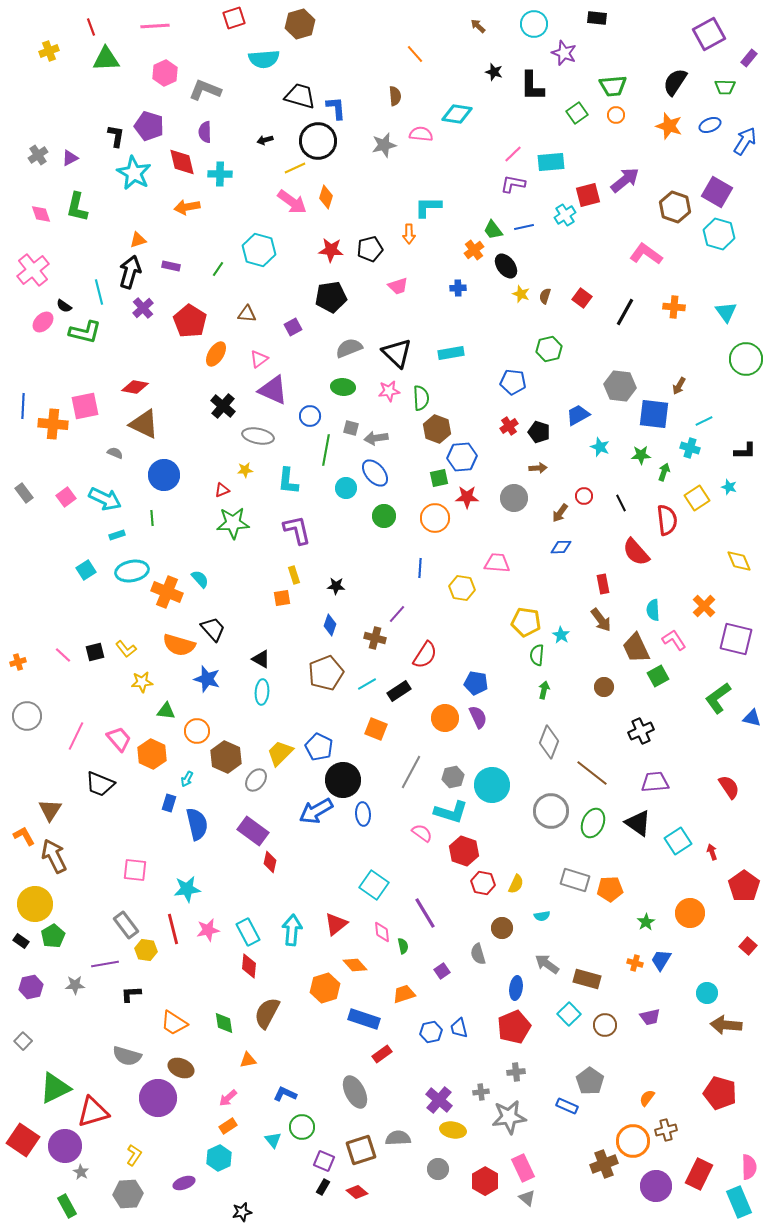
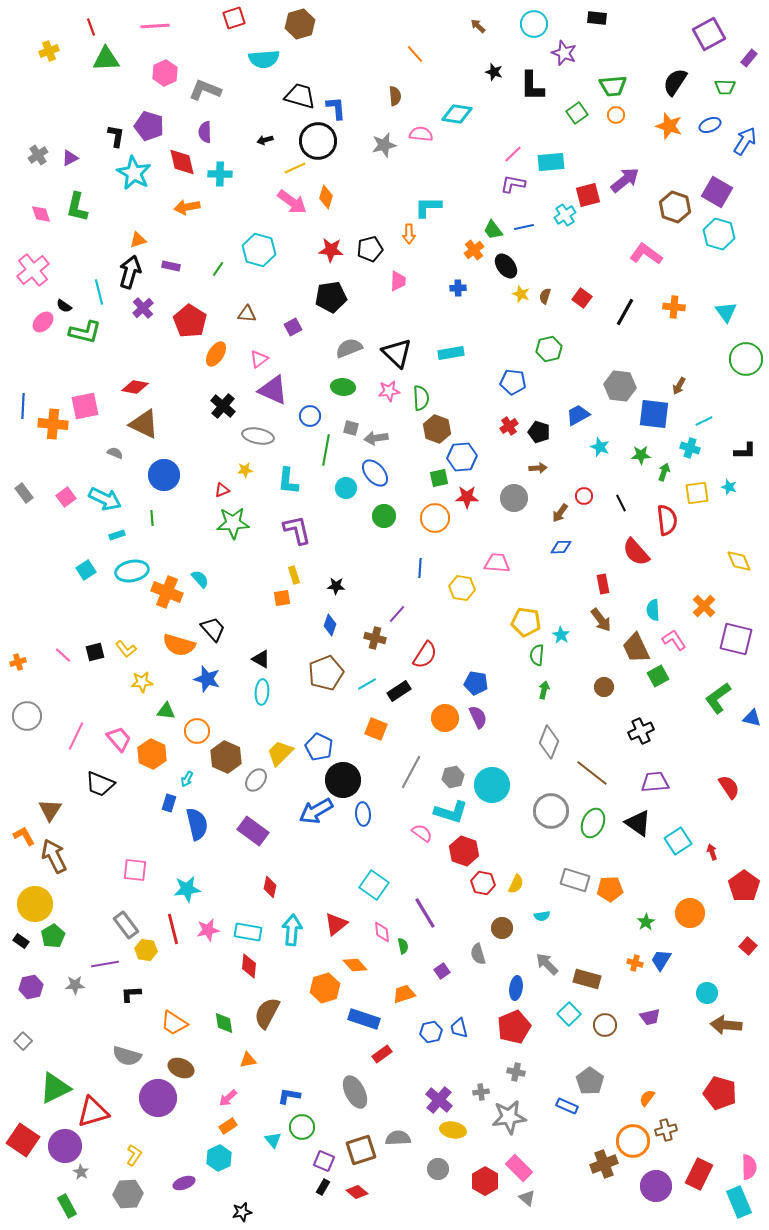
pink trapezoid at (398, 286): moved 5 px up; rotated 70 degrees counterclockwise
yellow square at (697, 498): moved 5 px up; rotated 25 degrees clockwise
red diamond at (270, 862): moved 25 px down
cyan rectangle at (248, 932): rotated 52 degrees counterclockwise
gray arrow at (547, 964): rotated 10 degrees clockwise
gray cross at (516, 1072): rotated 18 degrees clockwise
blue L-shape at (285, 1094): moved 4 px right, 2 px down; rotated 15 degrees counterclockwise
pink rectangle at (523, 1168): moved 4 px left; rotated 20 degrees counterclockwise
